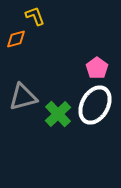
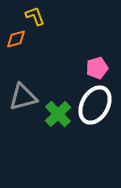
pink pentagon: rotated 20 degrees clockwise
